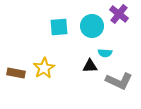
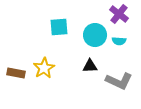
cyan circle: moved 3 px right, 9 px down
cyan semicircle: moved 14 px right, 12 px up
